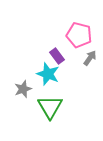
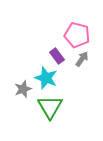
pink pentagon: moved 2 px left
gray arrow: moved 8 px left, 1 px down
cyan star: moved 2 px left, 4 px down
